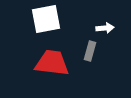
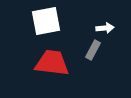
white square: moved 2 px down
gray rectangle: moved 3 px right, 1 px up; rotated 12 degrees clockwise
